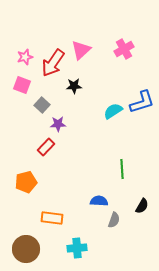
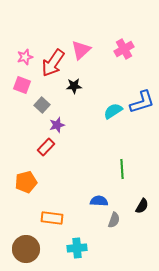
purple star: moved 1 px left, 1 px down; rotated 14 degrees counterclockwise
